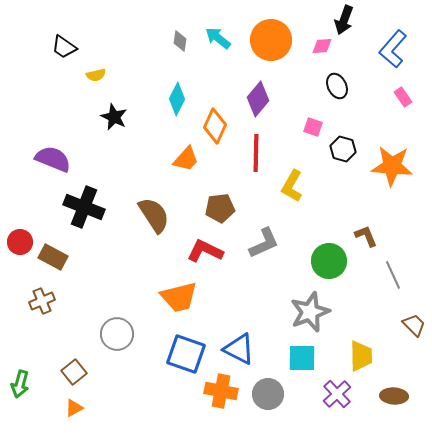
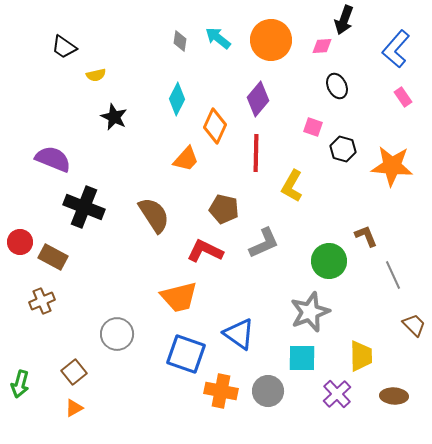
blue L-shape at (393, 49): moved 3 px right
brown pentagon at (220, 208): moved 4 px right, 1 px down; rotated 20 degrees clockwise
blue triangle at (239, 349): moved 15 px up; rotated 8 degrees clockwise
gray circle at (268, 394): moved 3 px up
